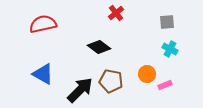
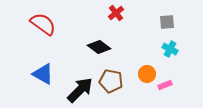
red semicircle: rotated 48 degrees clockwise
